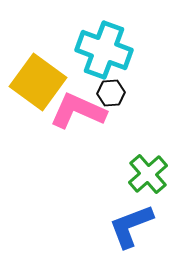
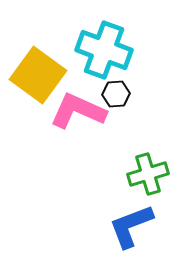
yellow square: moved 7 px up
black hexagon: moved 5 px right, 1 px down
green cross: rotated 24 degrees clockwise
